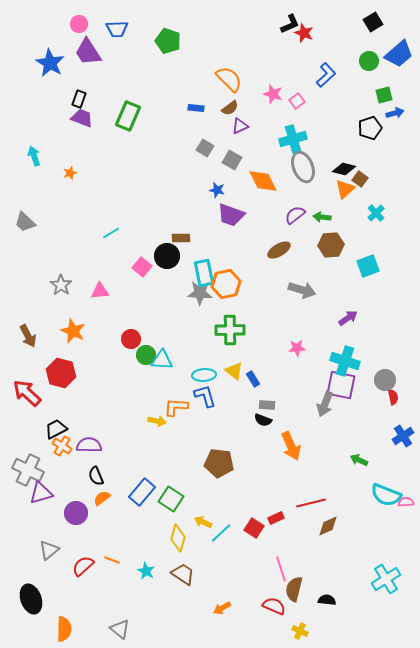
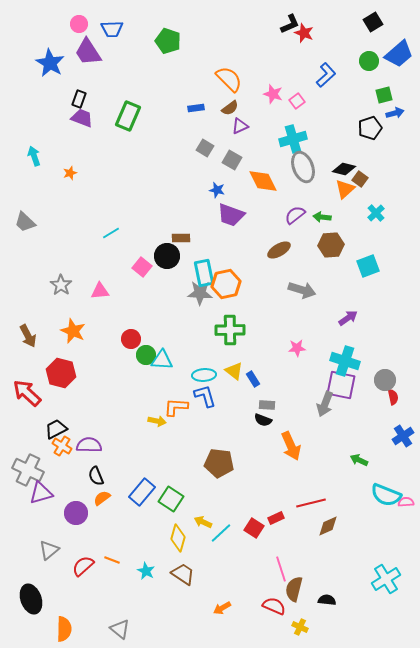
blue trapezoid at (117, 29): moved 5 px left
blue rectangle at (196, 108): rotated 14 degrees counterclockwise
yellow cross at (300, 631): moved 4 px up
